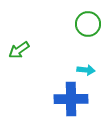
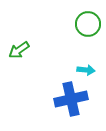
blue cross: rotated 12 degrees counterclockwise
